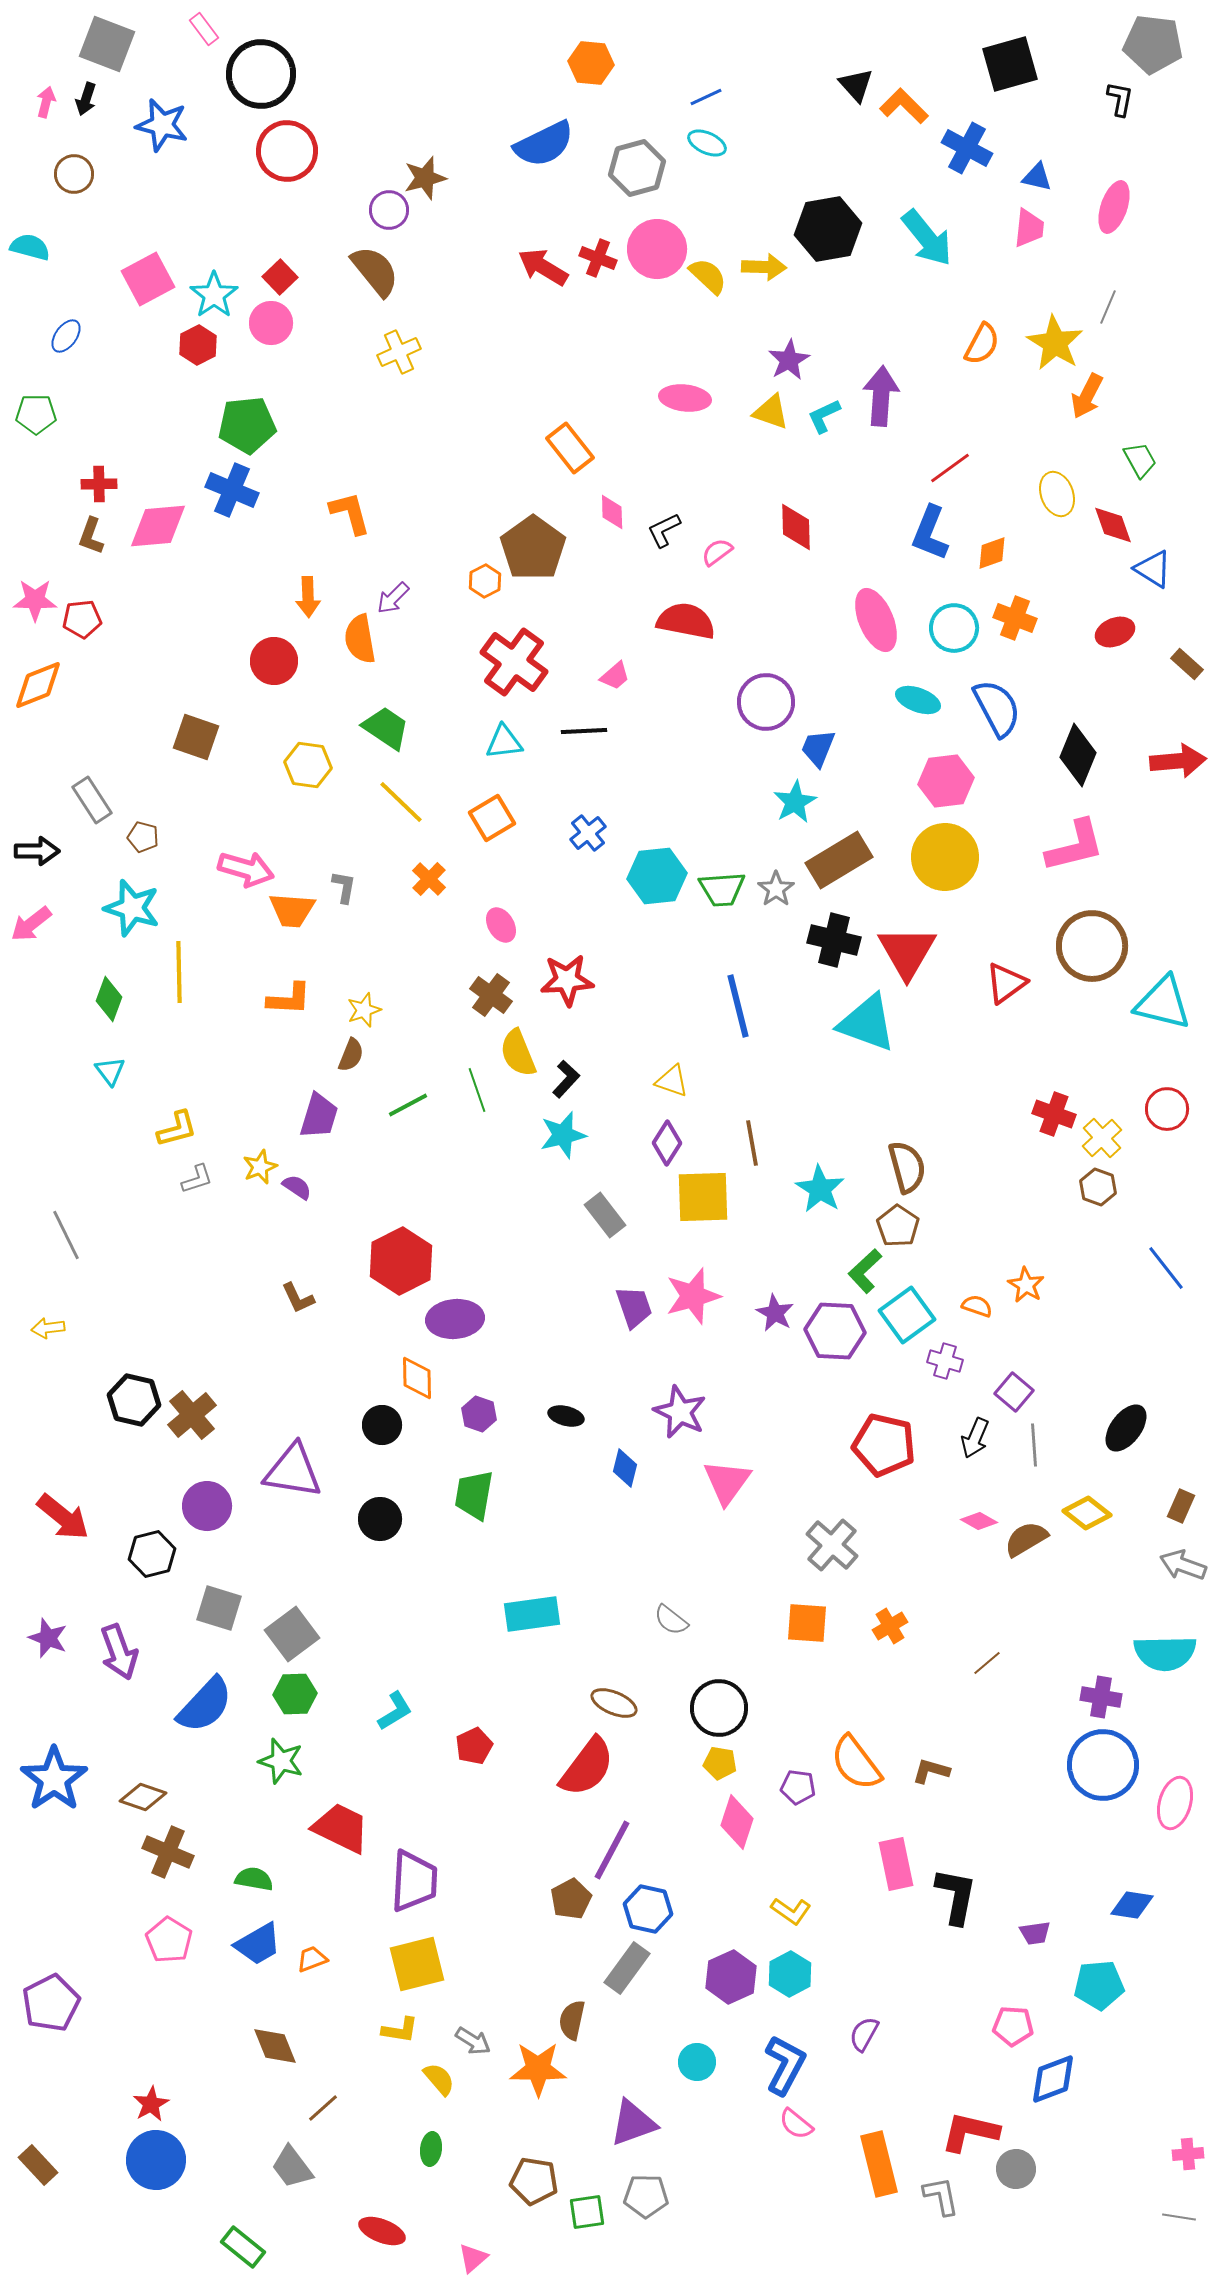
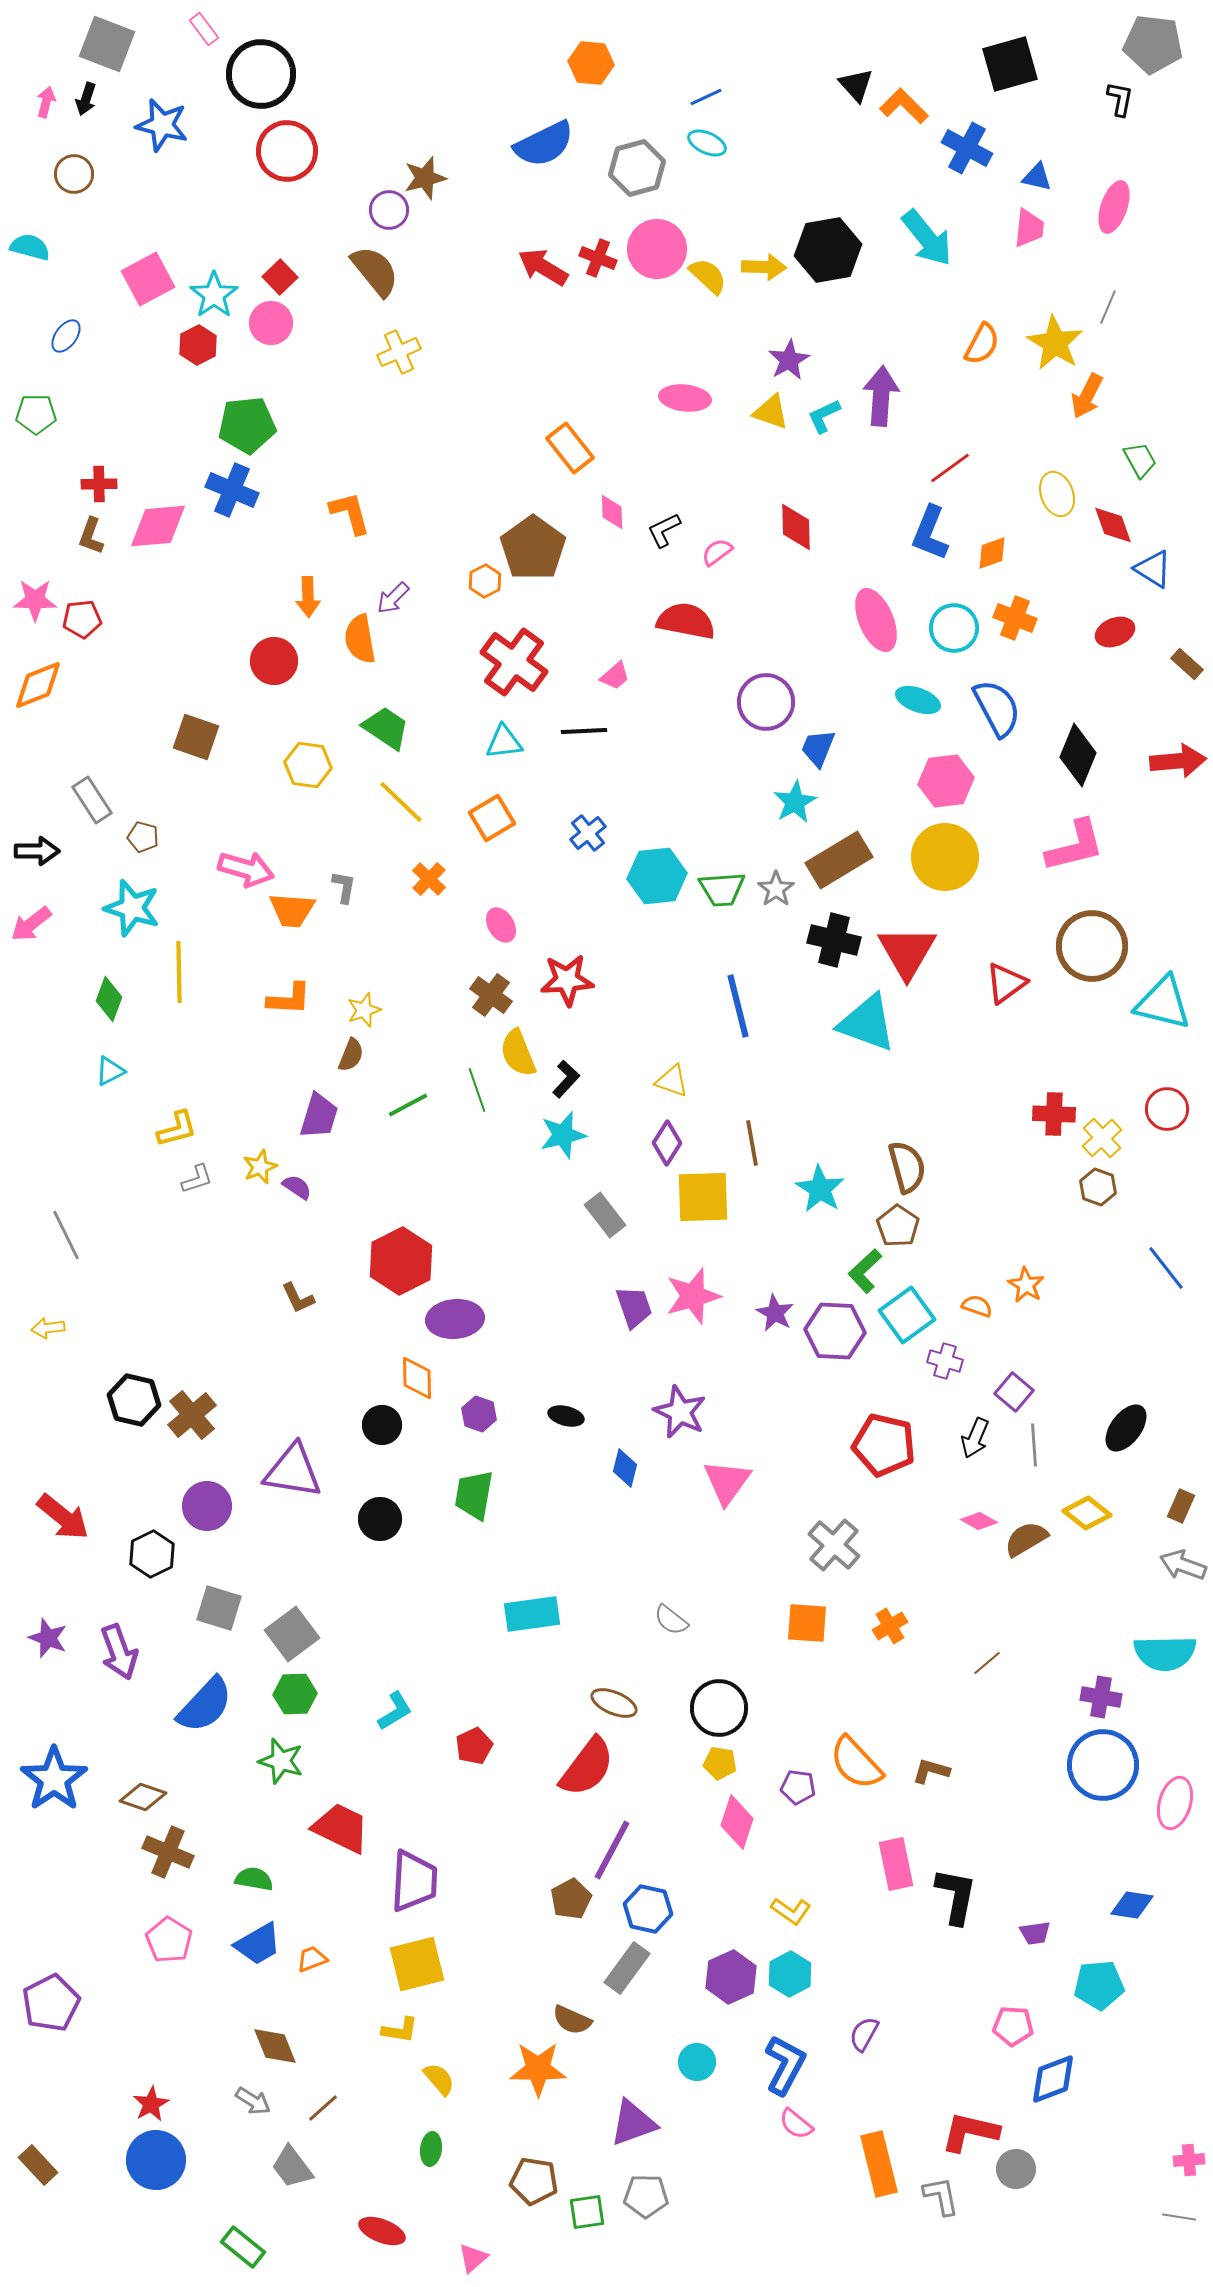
black hexagon at (828, 229): moved 21 px down
cyan triangle at (110, 1071): rotated 40 degrees clockwise
red cross at (1054, 1114): rotated 18 degrees counterclockwise
gray cross at (832, 1545): moved 2 px right
black hexagon at (152, 1554): rotated 12 degrees counterclockwise
orange semicircle at (856, 1763): rotated 6 degrees counterclockwise
brown semicircle at (572, 2020): rotated 78 degrees counterclockwise
gray arrow at (473, 2041): moved 220 px left, 60 px down
pink cross at (1188, 2154): moved 1 px right, 6 px down
